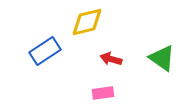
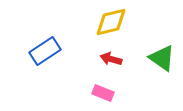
yellow diamond: moved 24 px right
pink rectangle: rotated 30 degrees clockwise
